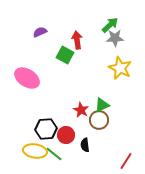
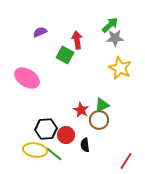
yellow ellipse: moved 1 px up
